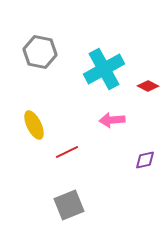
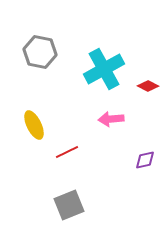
pink arrow: moved 1 px left, 1 px up
